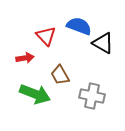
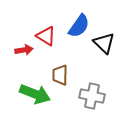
blue semicircle: rotated 105 degrees clockwise
red triangle: rotated 15 degrees counterclockwise
black triangle: moved 1 px right; rotated 15 degrees clockwise
red arrow: moved 1 px left, 8 px up
brown trapezoid: rotated 30 degrees clockwise
